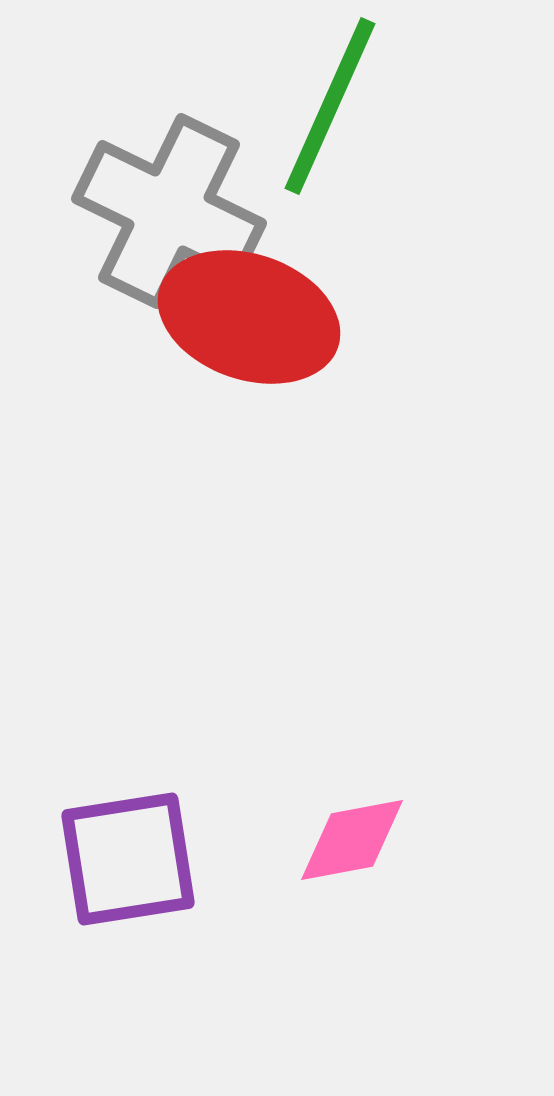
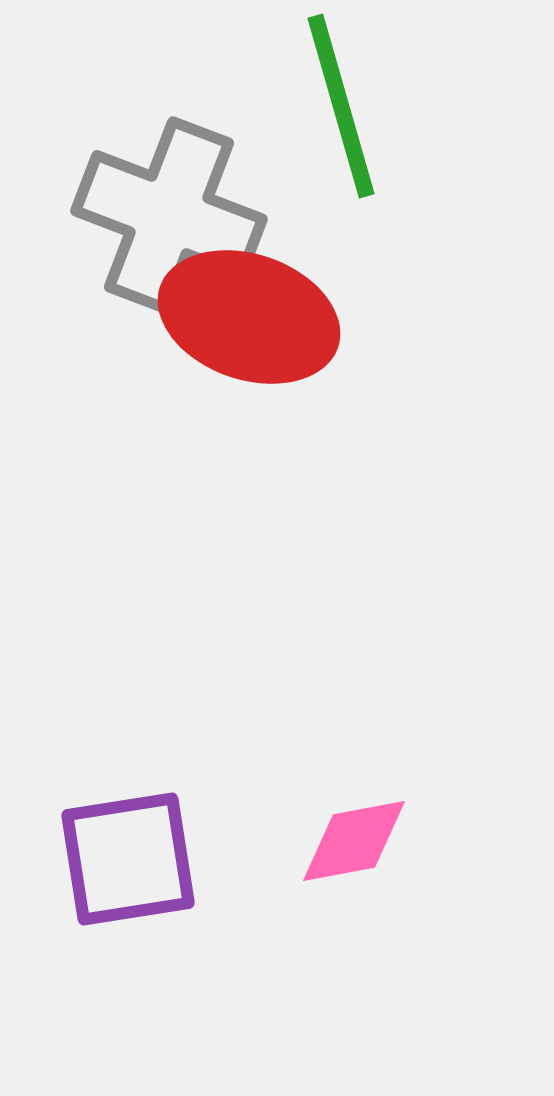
green line: moved 11 px right; rotated 40 degrees counterclockwise
gray cross: moved 4 px down; rotated 5 degrees counterclockwise
pink diamond: moved 2 px right, 1 px down
